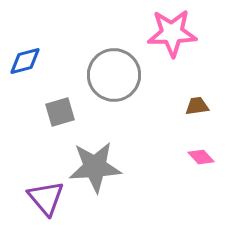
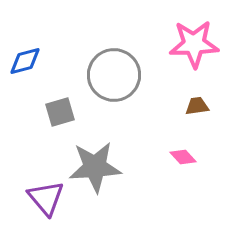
pink star: moved 22 px right, 11 px down
pink diamond: moved 18 px left
